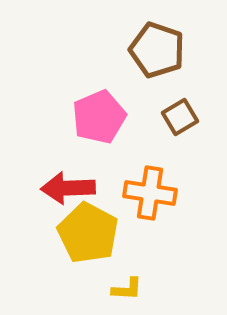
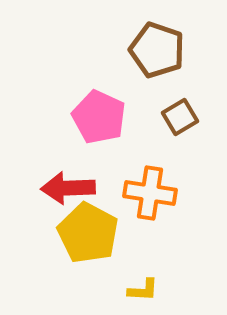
pink pentagon: rotated 24 degrees counterclockwise
yellow L-shape: moved 16 px right, 1 px down
